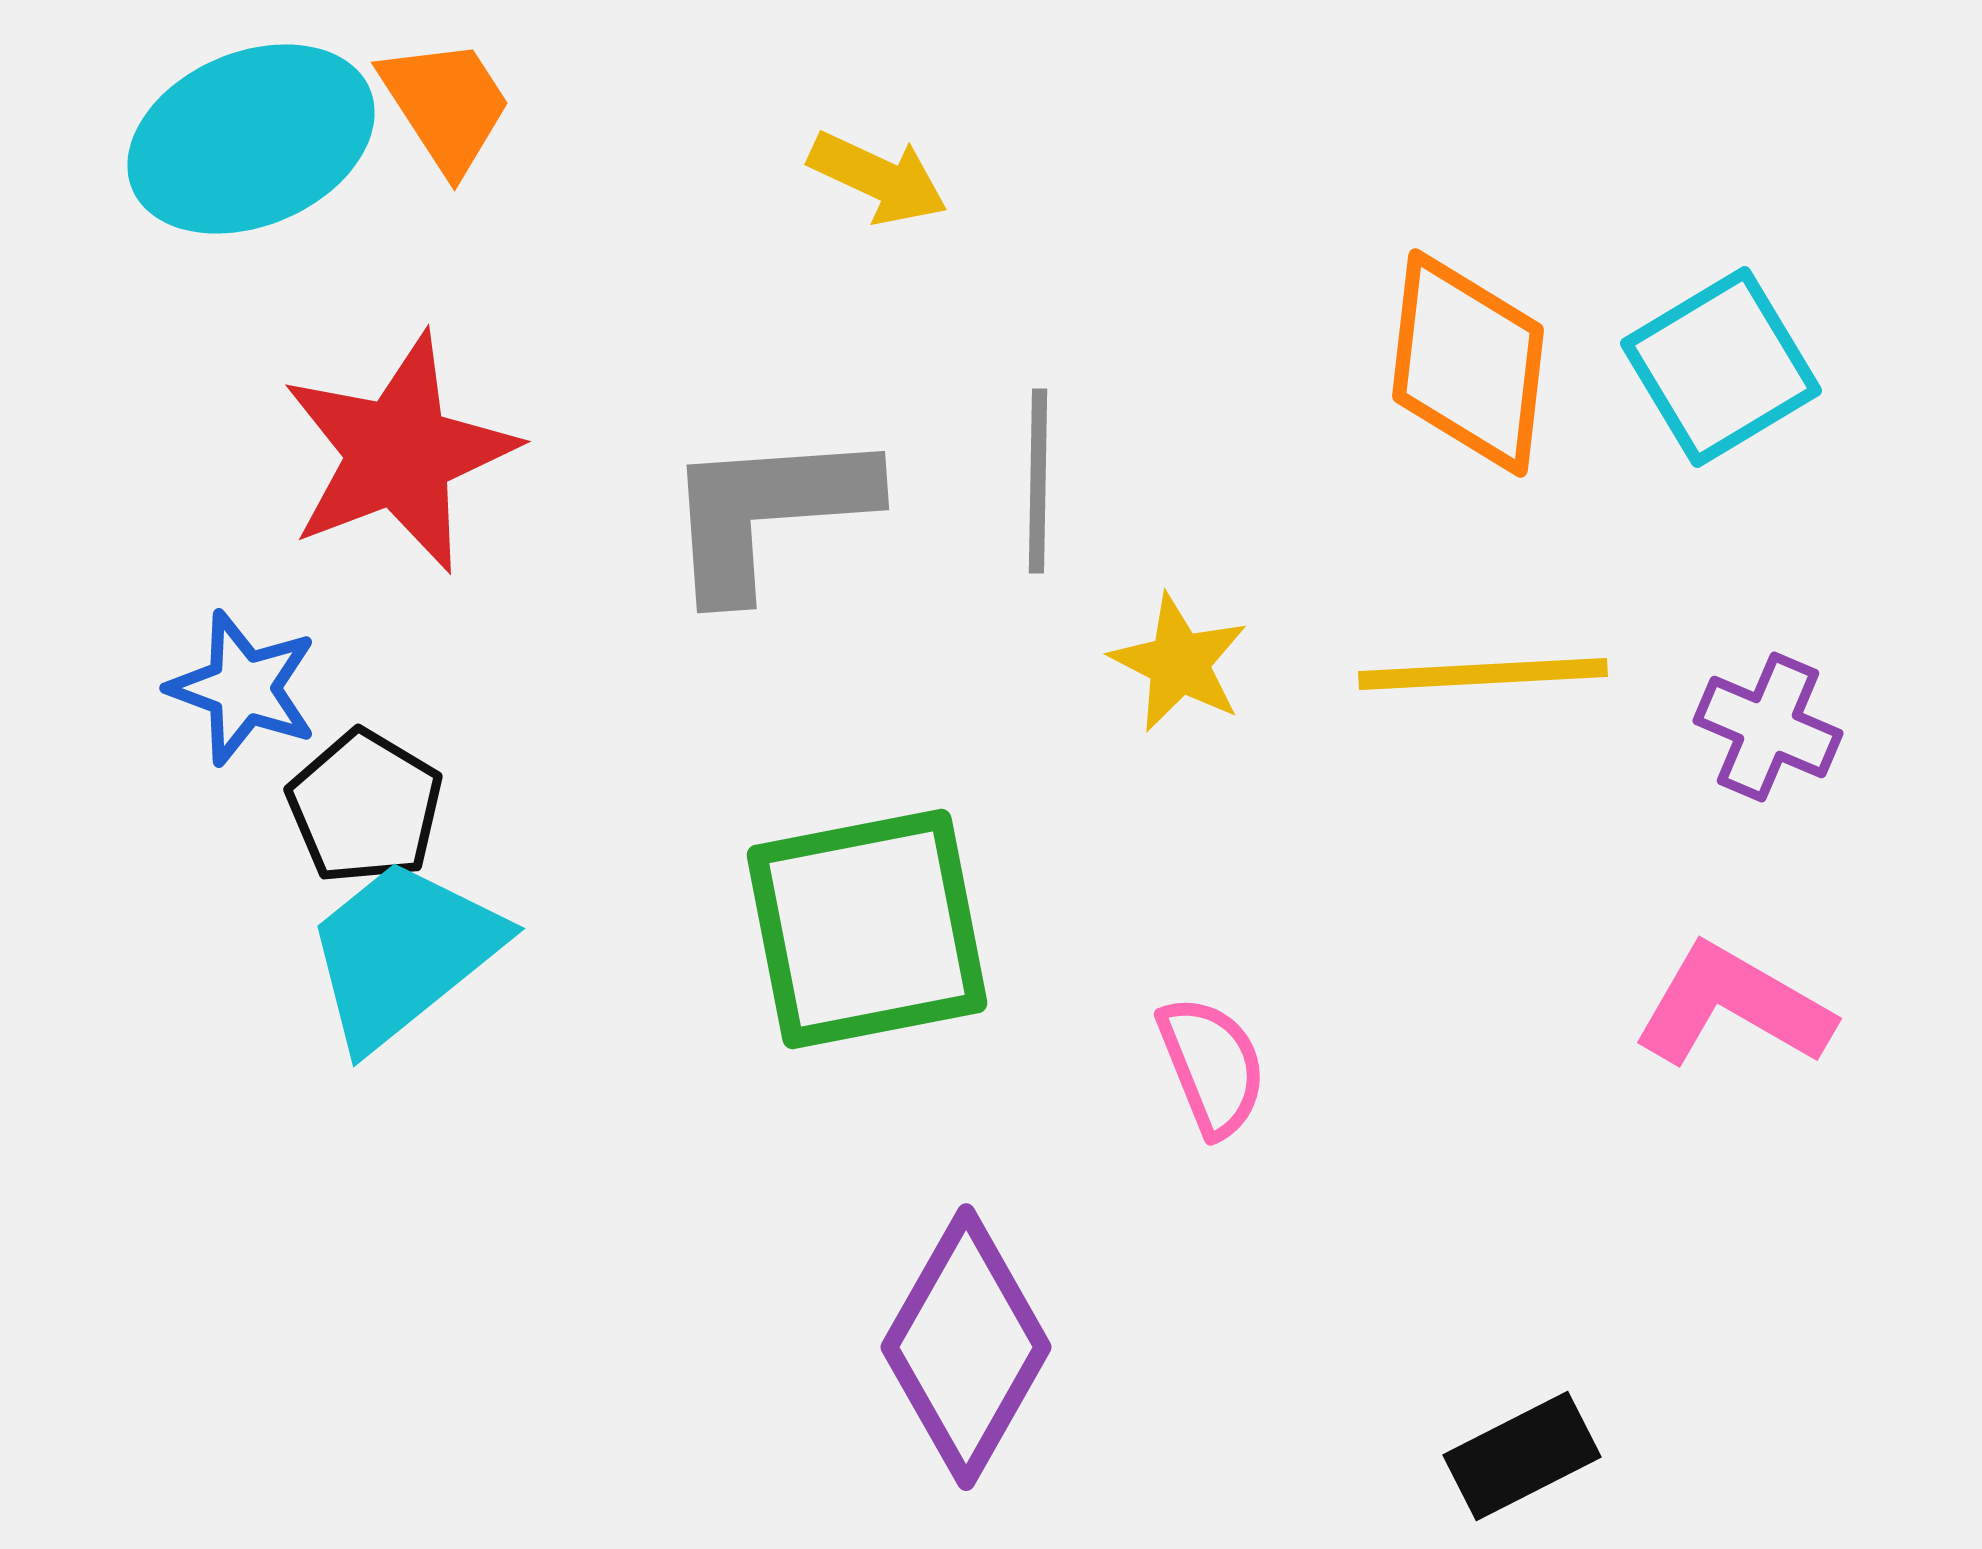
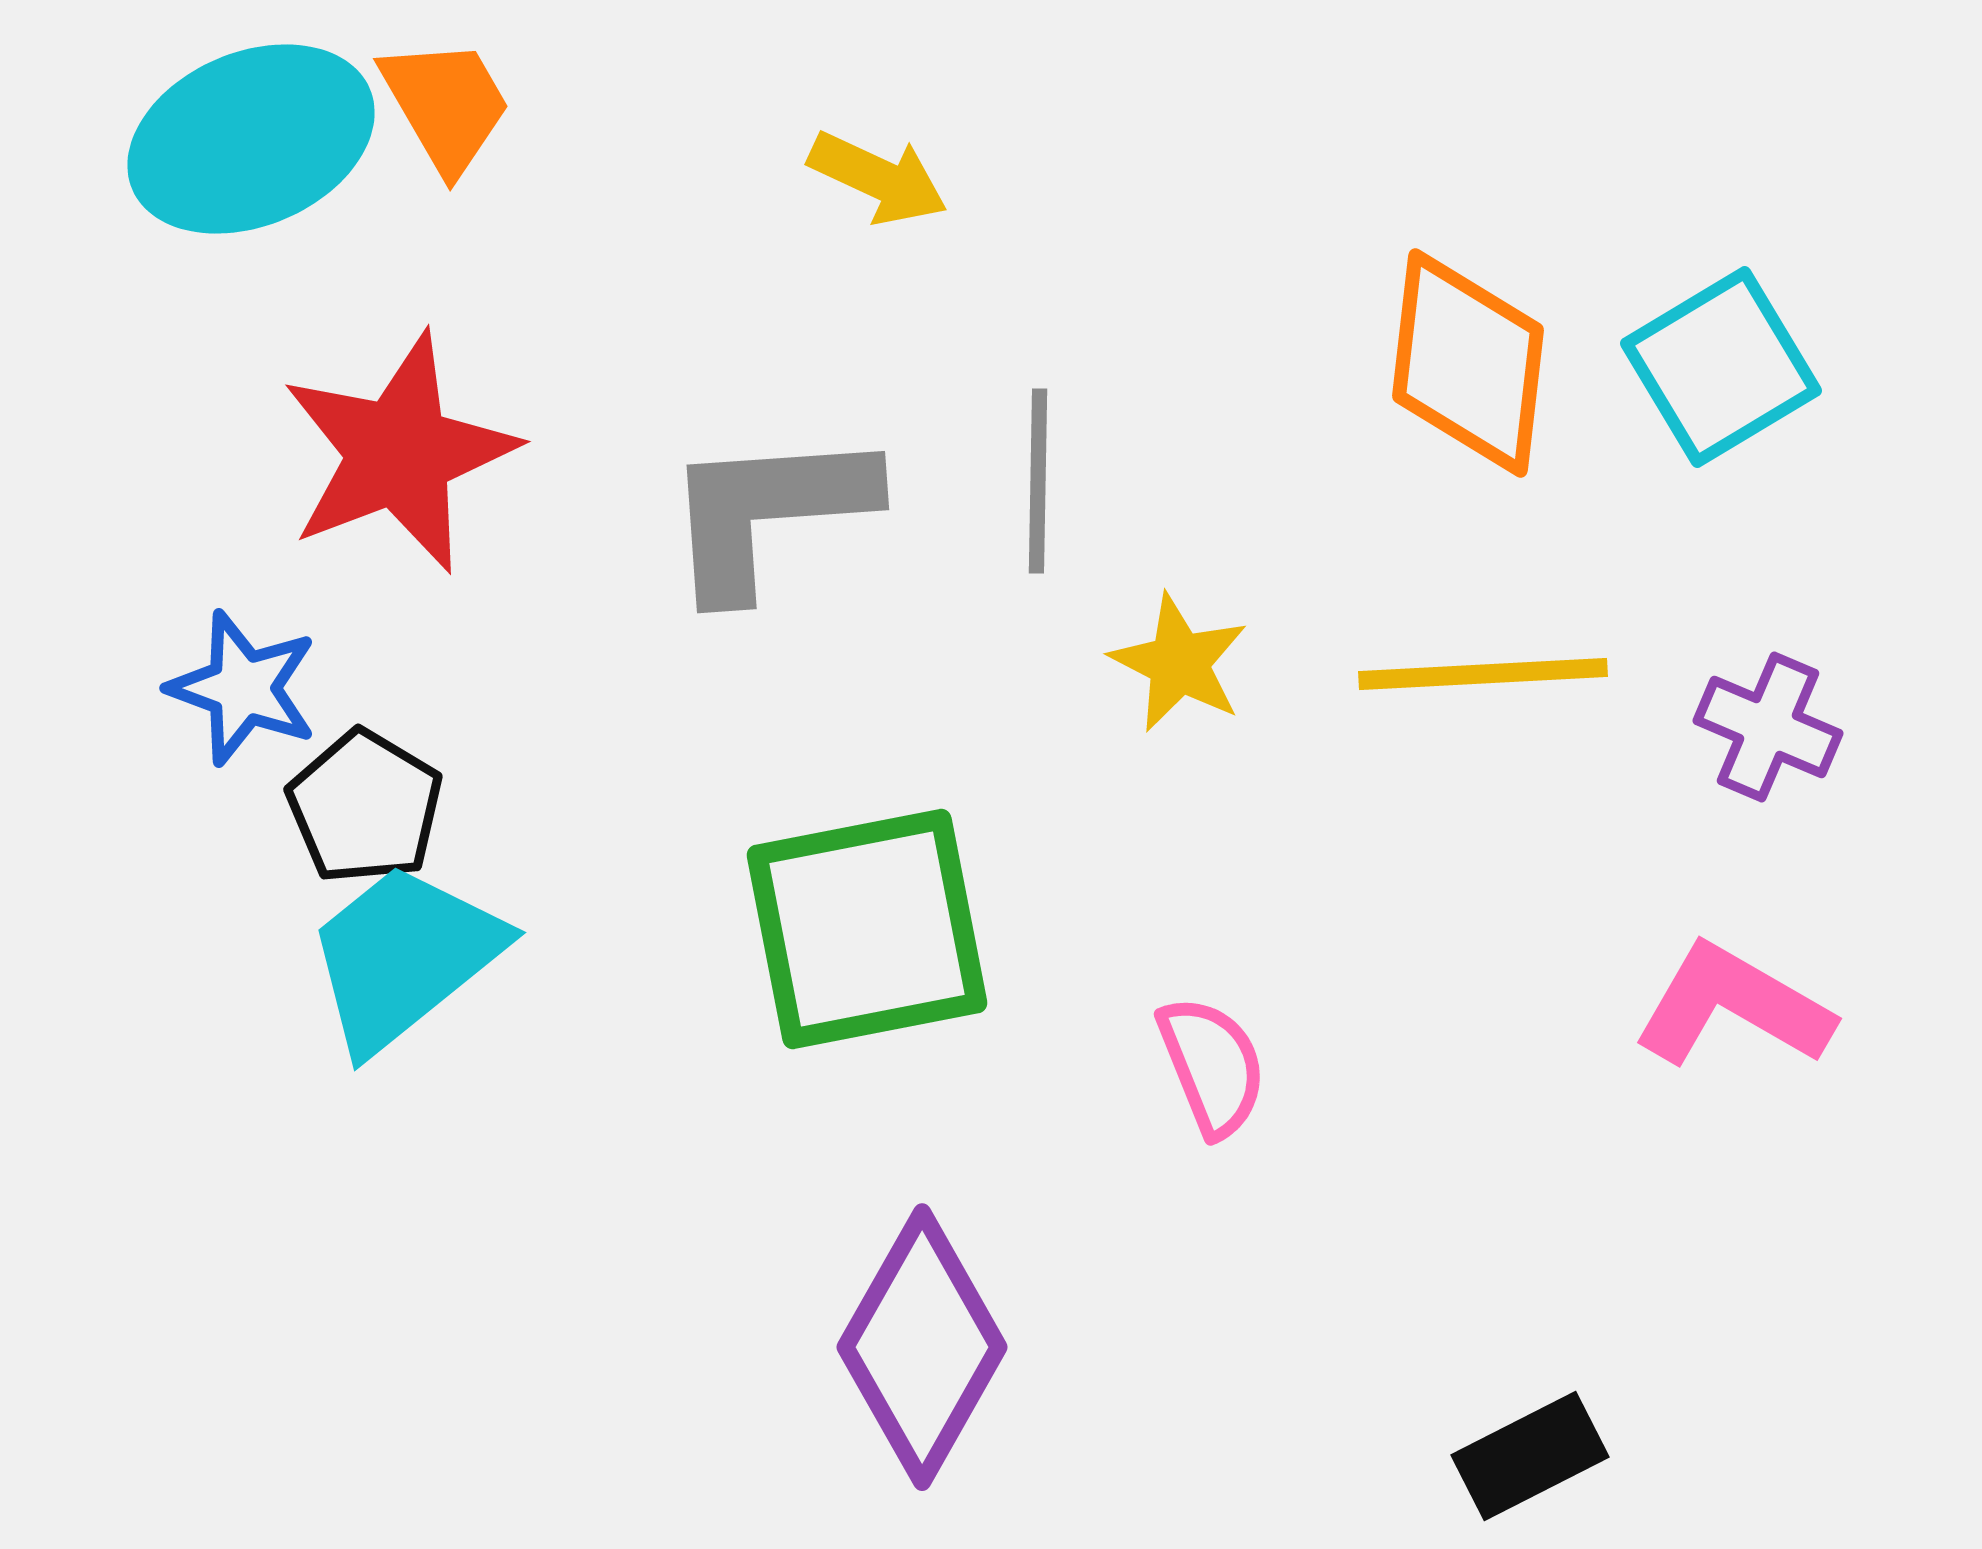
orange trapezoid: rotated 3 degrees clockwise
cyan trapezoid: moved 1 px right, 4 px down
purple diamond: moved 44 px left
black rectangle: moved 8 px right
